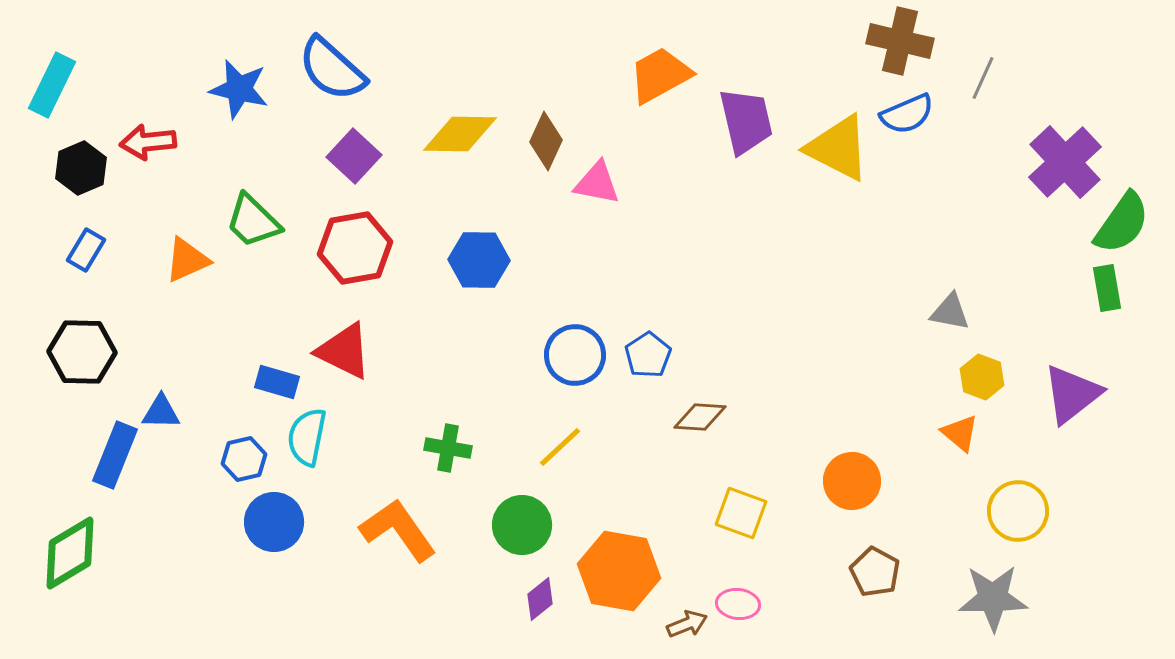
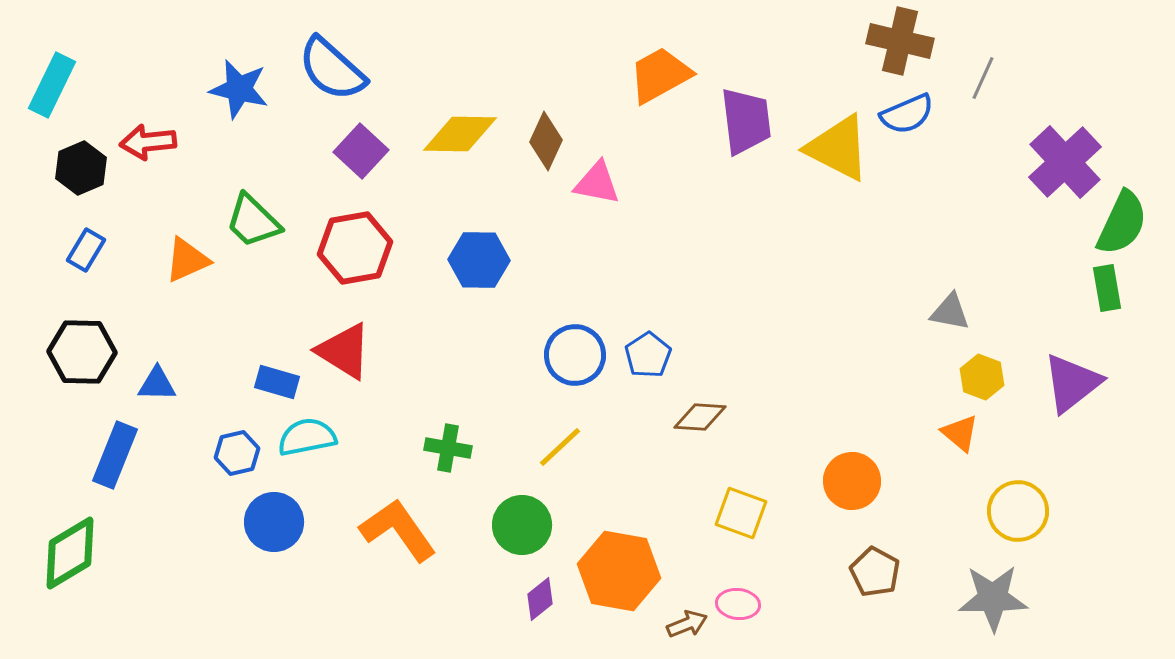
purple trapezoid at (746, 121): rotated 6 degrees clockwise
purple square at (354, 156): moved 7 px right, 5 px up
green semicircle at (1122, 223): rotated 10 degrees counterclockwise
red triangle at (344, 351): rotated 6 degrees clockwise
purple triangle at (1072, 394): moved 11 px up
blue triangle at (161, 412): moved 4 px left, 28 px up
cyan semicircle at (307, 437): rotated 68 degrees clockwise
blue hexagon at (244, 459): moved 7 px left, 6 px up
